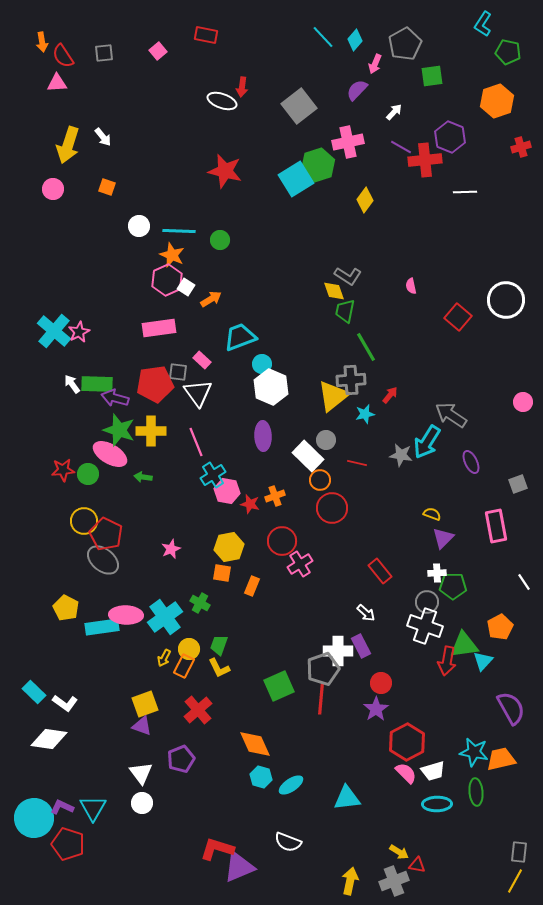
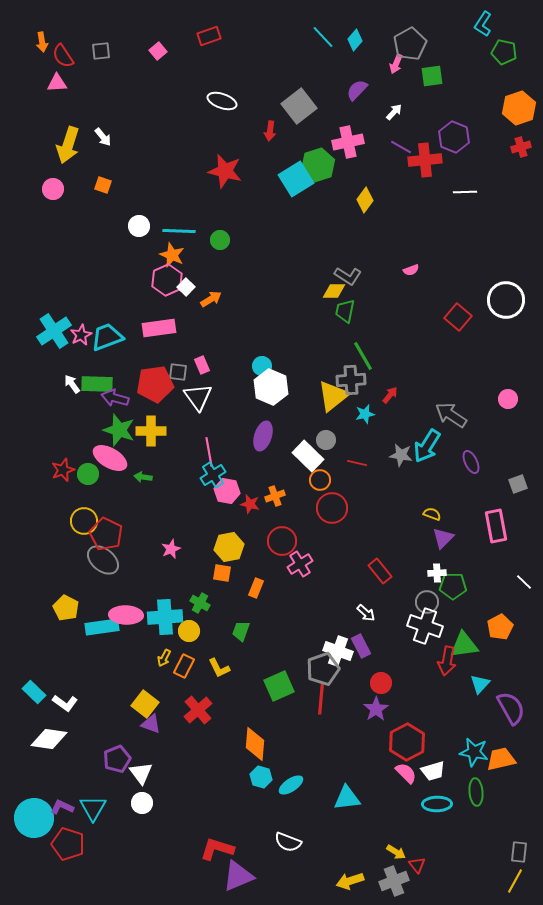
red rectangle at (206, 35): moved 3 px right, 1 px down; rotated 30 degrees counterclockwise
gray pentagon at (405, 44): moved 5 px right
green pentagon at (508, 52): moved 4 px left
gray square at (104, 53): moved 3 px left, 2 px up
pink arrow at (375, 64): moved 21 px right
red arrow at (242, 87): moved 28 px right, 44 px down
orange hexagon at (497, 101): moved 22 px right, 7 px down
purple hexagon at (450, 137): moved 4 px right
orange square at (107, 187): moved 4 px left, 2 px up
pink semicircle at (411, 286): moved 16 px up; rotated 98 degrees counterclockwise
white square at (186, 287): rotated 12 degrees clockwise
yellow diamond at (334, 291): rotated 70 degrees counterclockwise
cyan cross at (54, 331): rotated 16 degrees clockwise
pink star at (79, 332): moved 2 px right, 3 px down
cyan trapezoid at (240, 337): moved 133 px left
green line at (366, 347): moved 3 px left, 9 px down
pink rectangle at (202, 360): moved 5 px down; rotated 24 degrees clockwise
cyan circle at (262, 364): moved 2 px down
white triangle at (198, 393): moved 4 px down
pink circle at (523, 402): moved 15 px left, 3 px up
purple ellipse at (263, 436): rotated 20 degrees clockwise
pink line at (196, 442): moved 13 px right, 10 px down; rotated 12 degrees clockwise
cyan arrow at (427, 442): moved 4 px down
pink ellipse at (110, 454): moved 4 px down
red star at (63, 470): rotated 15 degrees counterclockwise
white line at (524, 582): rotated 12 degrees counterclockwise
orange rectangle at (252, 586): moved 4 px right, 2 px down
cyan cross at (165, 617): rotated 32 degrees clockwise
green trapezoid at (219, 645): moved 22 px right, 14 px up
yellow circle at (189, 649): moved 18 px up
white cross at (338, 651): rotated 20 degrees clockwise
cyan triangle at (483, 661): moved 3 px left, 23 px down
yellow square at (145, 704): rotated 32 degrees counterclockwise
purple triangle at (142, 726): moved 9 px right, 2 px up
orange diamond at (255, 744): rotated 28 degrees clockwise
purple pentagon at (181, 759): moved 64 px left
yellow arrow at (399, 852): moved 3 px left
red triangle at (417, 865): rotated 42 degrees clockwise
purple triangle at (239, 867): moved 1 px left, 9 px down
yellow arrow at (350, 881): rotated 120 degrees counterclockwise
